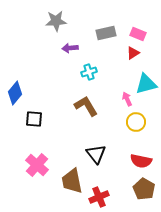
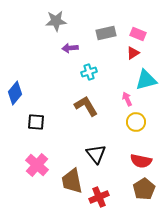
cyan triangle: moved 4 px up
black square: moved 2 px right, 3 px down
brown pentagon: rotated 10 degrees clockwise
